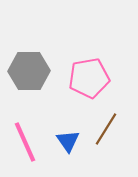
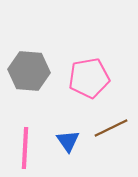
gray hexagon: rotated 6 degrees clockwise
brown line: moved 5 px right, 1 px up; rotated 32 degrees clockwise
pink line: moved 6 px down; rotated 27 degrees clockwise
